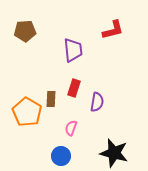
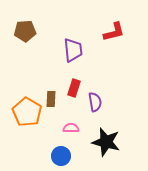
red L-shape: moved 1 px right, 2 px down
purple semicircle: moved 2 px left; rotated 18 degrees counterclockwise
pink semicircle: rotated 70 degrees clockwise
black star: moved 8 px left, 11 px up
